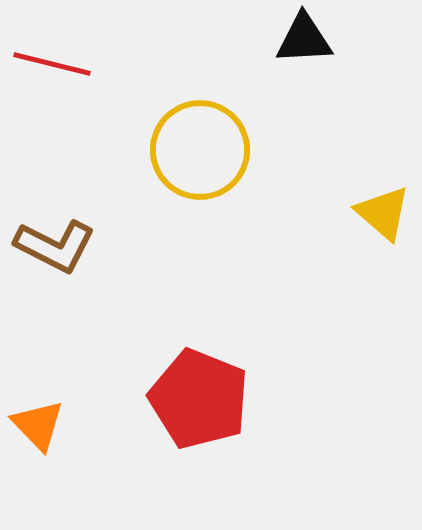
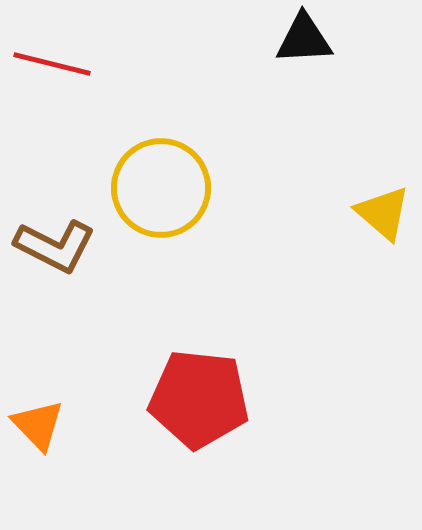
yellow circle: moved 39 px left, 38 px down
red pentagon: rotated 16 degrees counterclockwise
